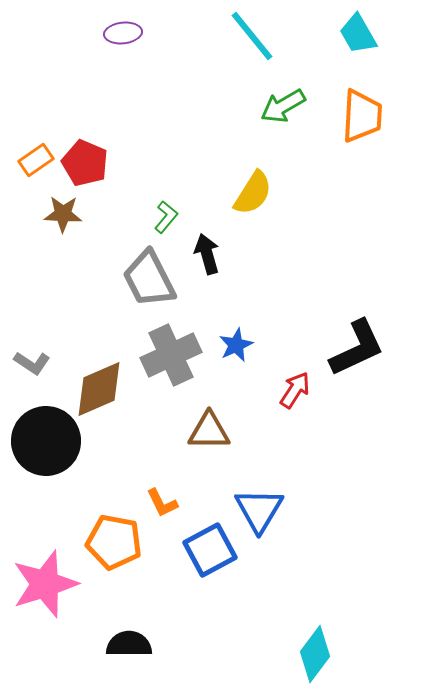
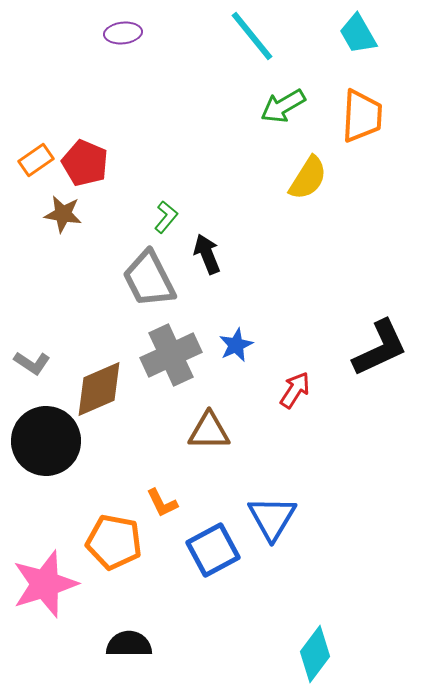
yellow semicircle: moved 55 px right, 15 px up
brown star: rotated 6 degrees clockwise
black arrow: rotated 6 degrees counterclockwise
black L-shape: moved 23 px right
blue triangle: moved 13 px right, 8 px down
blue square: moved 3 px right
